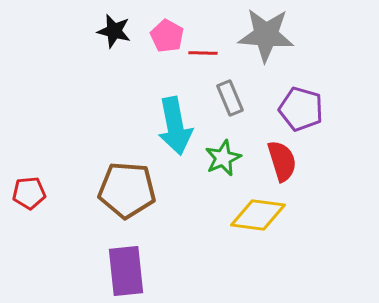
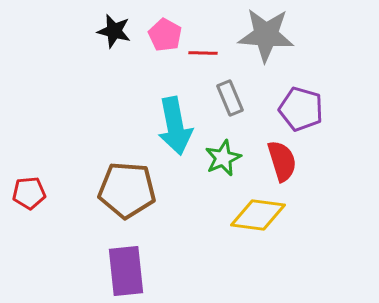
pink pentagon: moved 2 px left, 1 px up
